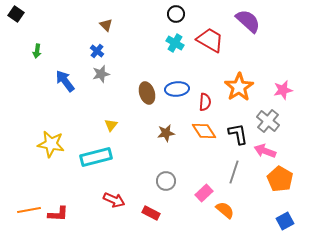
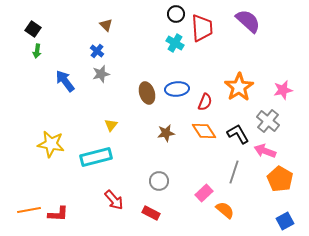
black square: moved 17 px right, 15 px down
red trapezoid: moved 8 px left, 12 px up; rotated 56 degrees clockwise
red semicircle: rotated 18 degrees clockwise
black L-shape: rotated 20 degrees counterclockwise
gray circle: moved 7 px left
red arrow: rotated 25 degrees clockwise
